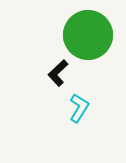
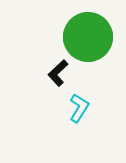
green circle: moved 2 px down
